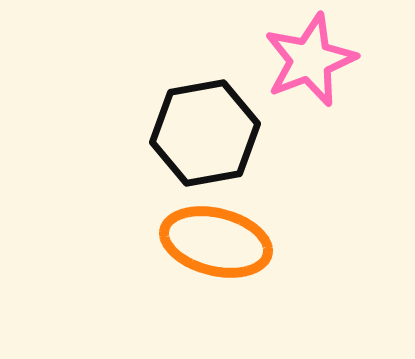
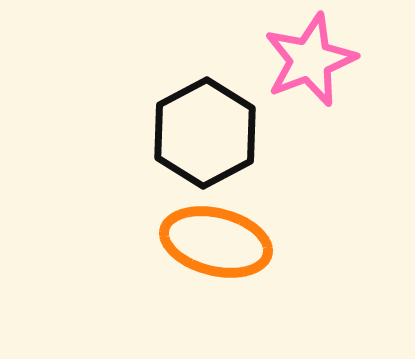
black hexagon: rotated 18 degrees counterclockwise
